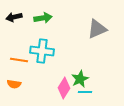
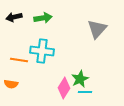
gray triangle: rotated 25 degrees counterclockwise
orange semicircle: moved 3 px left
